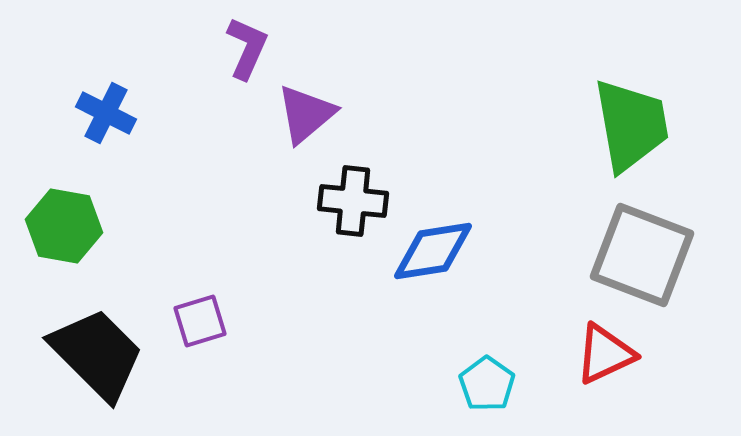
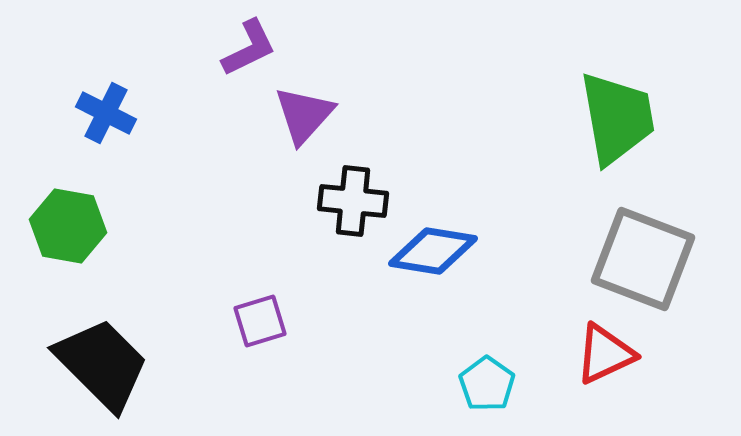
purple L-shape: moved 2 px right; rotated 40 degrees clockwise
purple triangle: moved 2 px left, 1 px down; rotated 8 degrees counterclockwise
green trapezoid: moved 14 px left, 7 px up
green hexagon: moved 4 px right
blue diamond: rotated 18 degrees clockwise
gray square: moved 1 px right, 4 px down
purple square: moved 60 px right
black trapezoid: moved 5 px right, 10 px down
